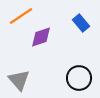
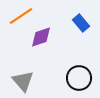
gray triangle: moved 4 px right, 1 px down
